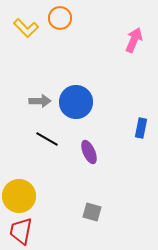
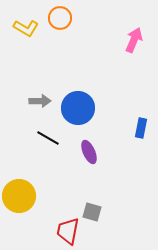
yellow L-shape: rotated 15 degrees counterclockwise
blue circle: moved 2 px right, 6 px down
black line: moved 1 px right, 1 px up
red trapezoid: moved 47 px right
